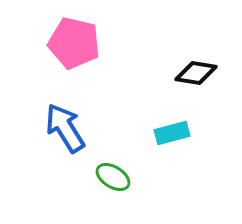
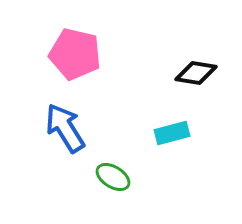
pink pentagon: moved 1 px right, 11 px down
